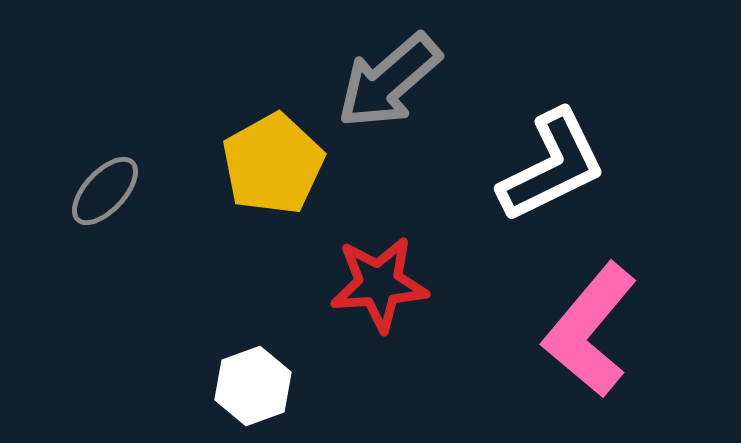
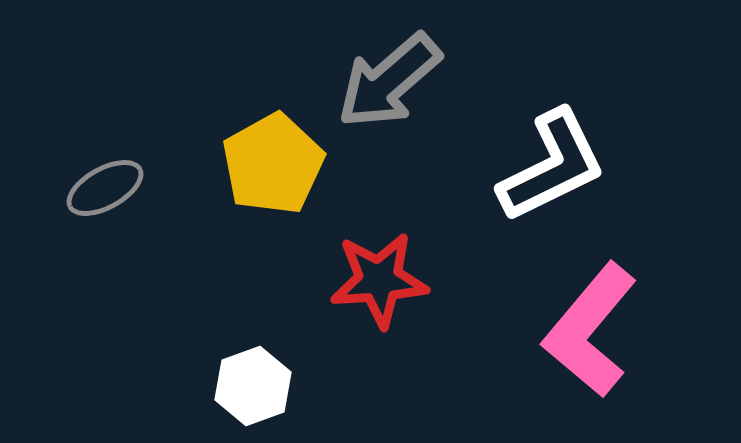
gray ellipse: moved 3 px up; rotated 18 degrees clockwise
red star: moved 4 px up
